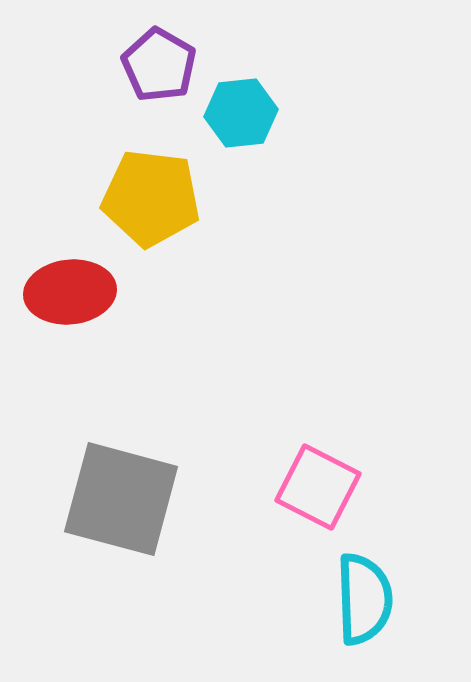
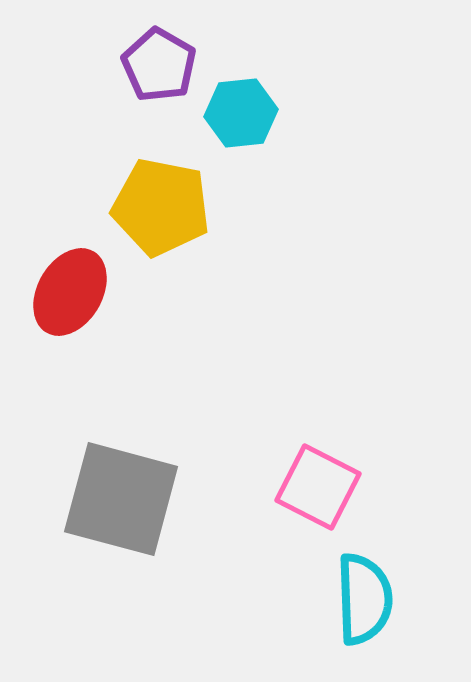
yellow pentagon: moved 10 px right, 9 px down; rotated 4 degrees clockwise
red ellipse: rotated 54 degrees counterclockwise
